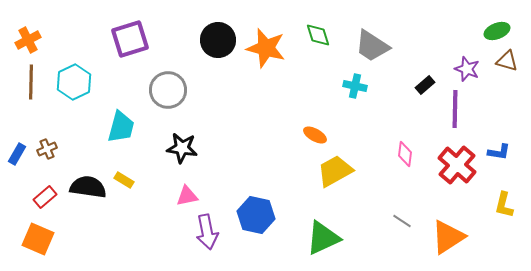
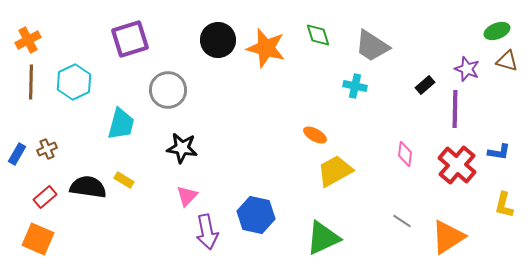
cyan trapezoid: moved 3 px up
pink triangle: rotated 35 degrees counterclockwise
